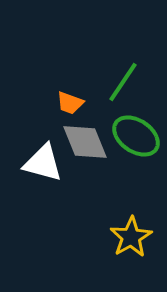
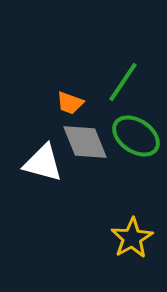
yellow star: moved 1 px right, 1 px down
